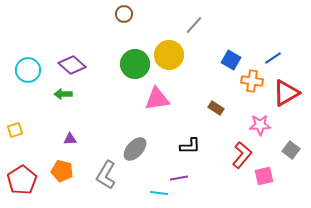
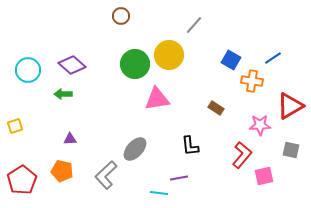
brown circle: moved 3 px left, 2 px down
red triangle: moved 4 px right, 13 px down
yellow square: moved 4 px up
black L-shape: rotated 85 degrees clockwise
gray square: rotated 24 degrees counterclockwise
gray L-shape: rotated 16 degrees clockwise
